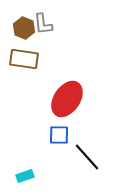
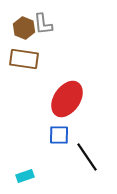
black line: rotated 8 degrees clockwise
